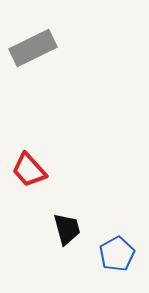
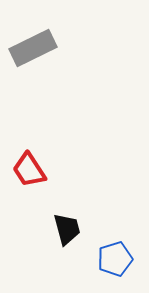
red trapezoid: rotated 9 degrees clockwise
blue pentagon: moved 2 px left, 5 px down; rotated 12 degrees clockwise
